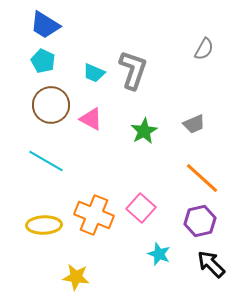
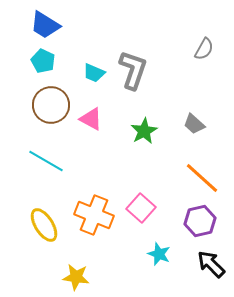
gray trapezoid: rotated 65 degrees clockwise
yellow ellipse: rotated 60 degrees clockwise
